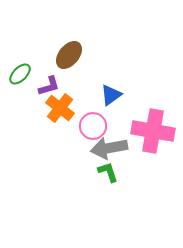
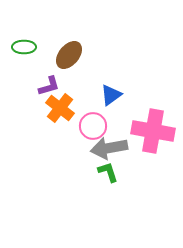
green ellipse: moved 4 px right, 27 px up; rotated 45 degrees clockwise
